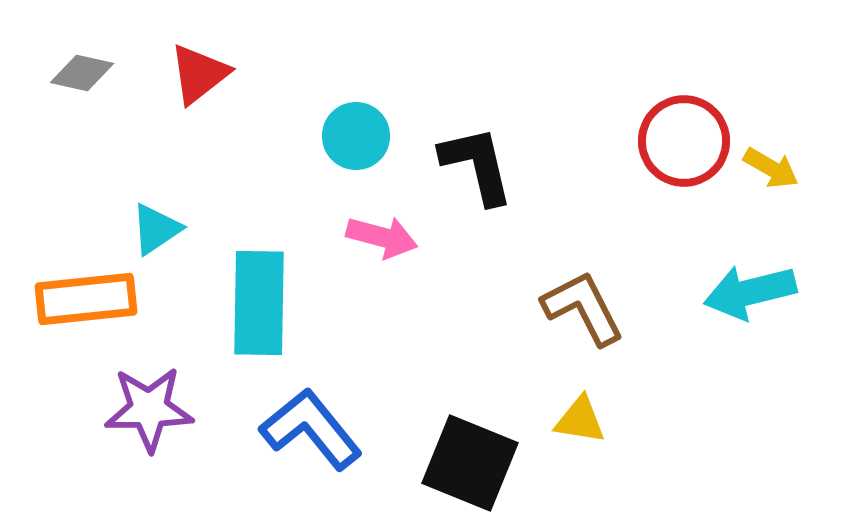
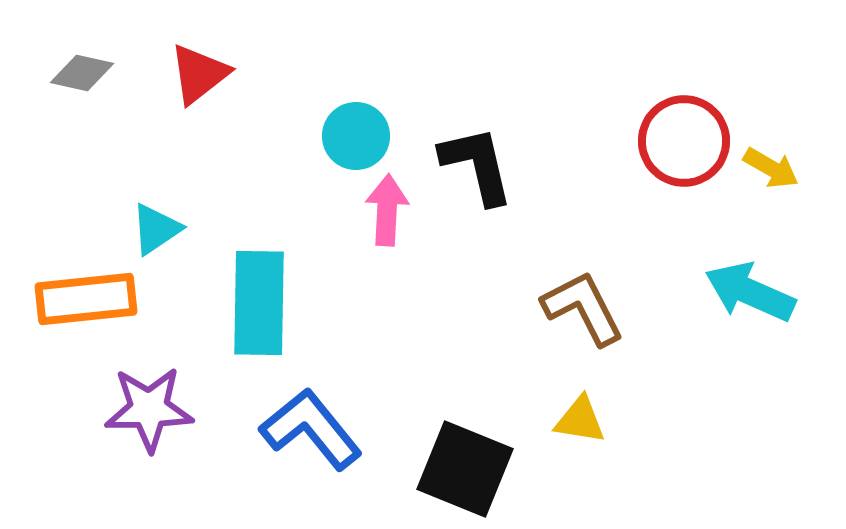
pink arrow: moved 5 px right, 27 px up; rotated 102 degrees counterclockwise
cyan arrow: rotated 38 degrees clockwise
black square: moved 5 px left, 6 px down
